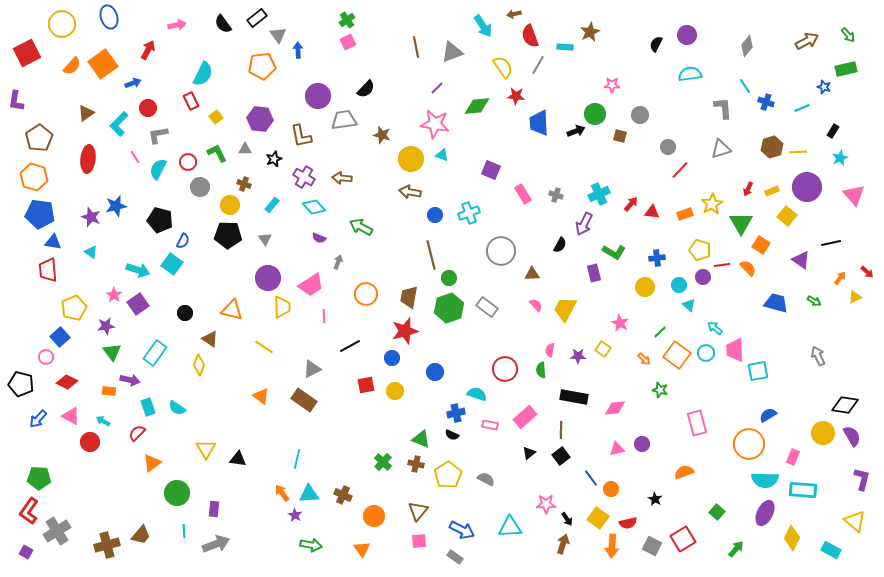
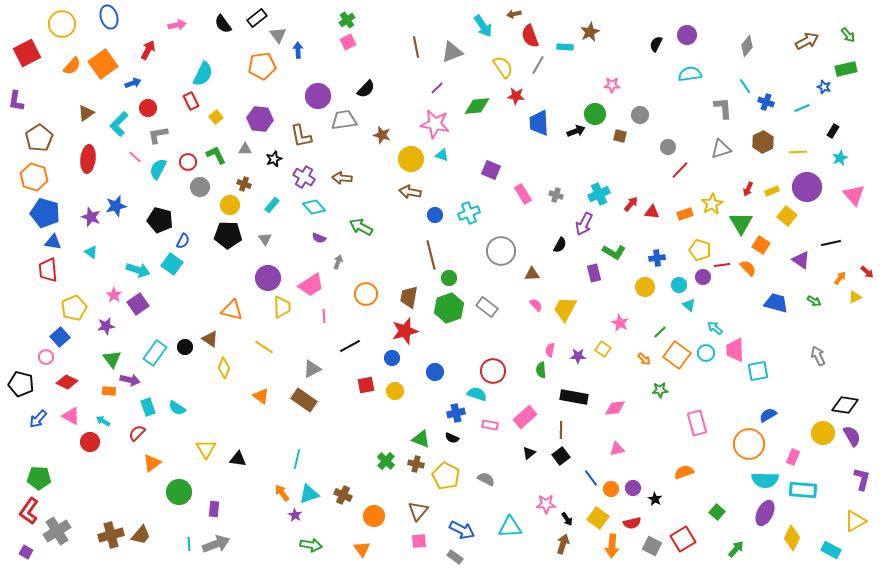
brown hexagon at (772, 147): moved 9 px left, 5 px up; rotated 10 degrees counterclockwise
green L-shape at (217, 153): moved 1 px left, 2 px down
pink line at (135, 157): rotated 16 degrees counterclockwise
blue pentagon at (40, 214): moved 5 px right, 1 px up; rotated 8 degrees clockwise
black circle at (185, 313): moved 34 px down
green triangle at (112, 352): moved 7 px down
yellow diamond at (199, 365): moved 25 px right, 3 px down
red circle at (505, 369): moved 12 px left, 2 px down
green star at (660, 390): rotated 21 degrees counterclockwise
black semicircle at (452, 435): moved 3 px down
purple circle at (642, 444): moved 9 px left, 44 px down
green cross at (383, 462): moved 3 px right, 1 px up
yellow pentagon at (448, 475): moved 2 px left, 1 px down; rotated 12 degrees counterclockwise
green circle at (177, 493): moved 2 px right, 1 px up
cyan triangle at (309, 494): rotated 15 degrees counterclockwise
yellow triangle at (855, 521): rotated 50 degrees clockwise
red semicircle at (628, 523): moved 4 px right
cyan line at (184, 531): moved 5 px right, 13 px down
brown cross at (107, 545): moved 4 px right, 10 px up
